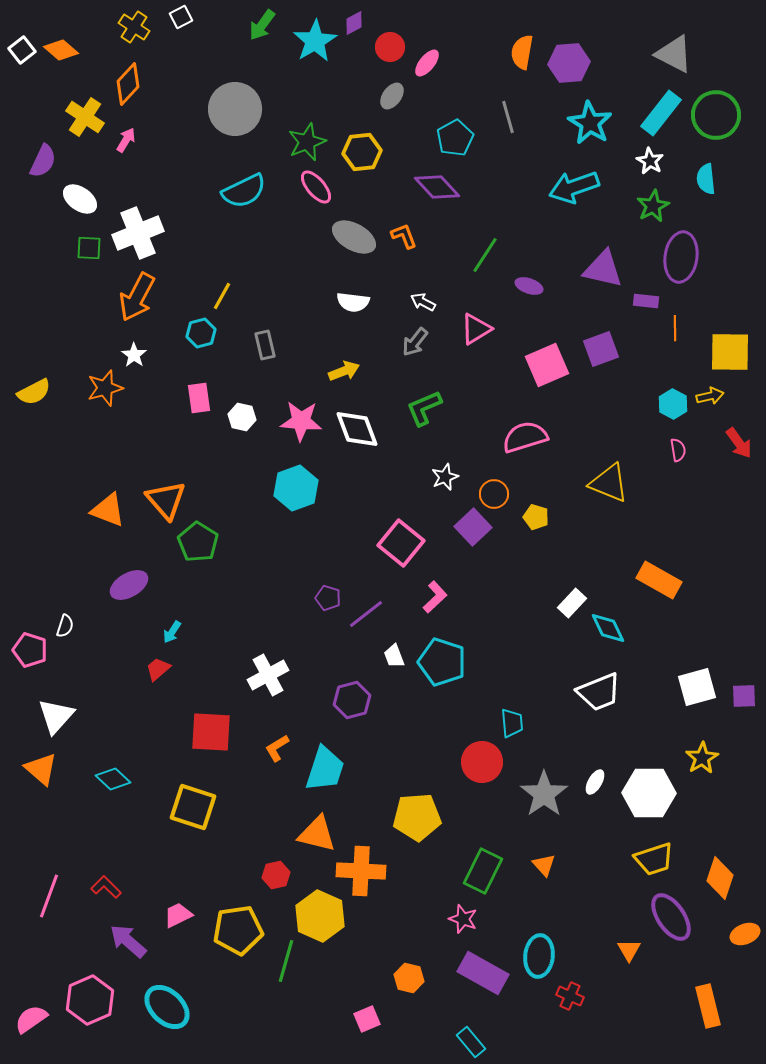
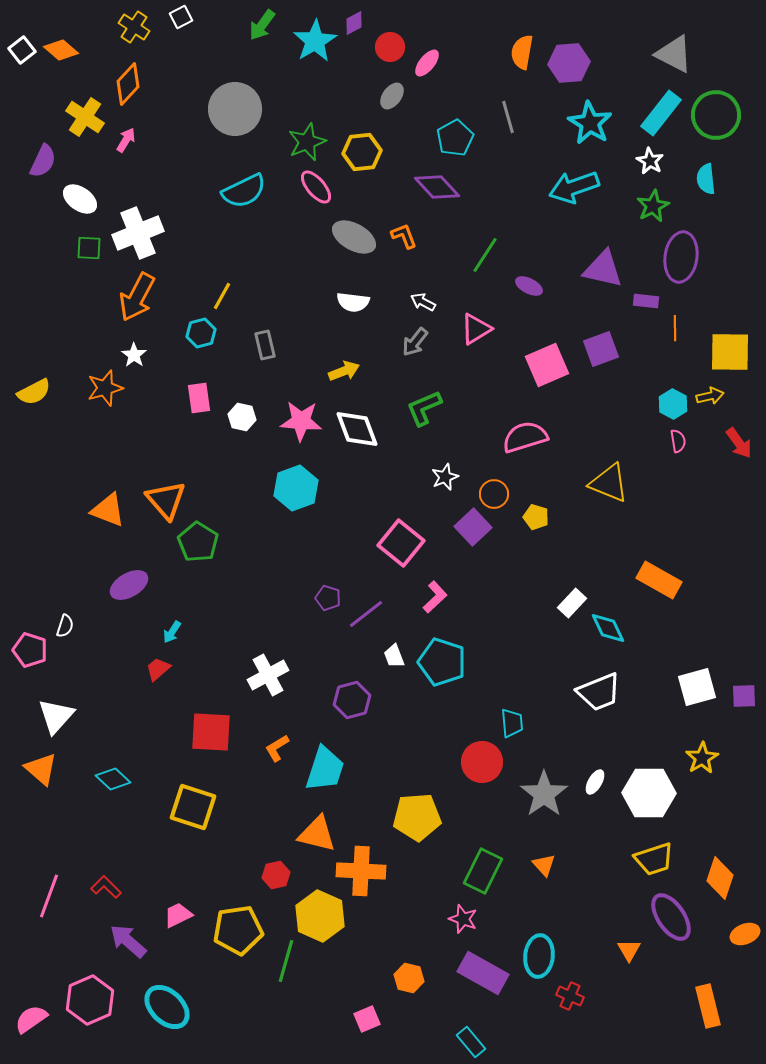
purple ellipse at (529, 286): rotated 8 degrees clockwise
pink semicircle at (678, 450): moved 9 px up
